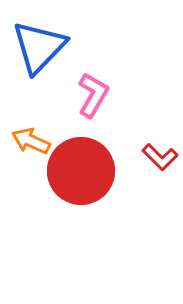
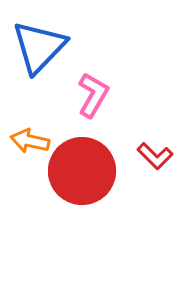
orange arrow: moved 1 px left; rotated 12 degrees counterclockwise
red L-shape: moved 5 px left, 1 px up
red circle: moved 1 px right
